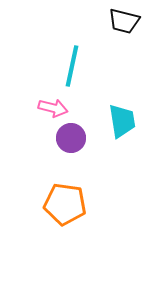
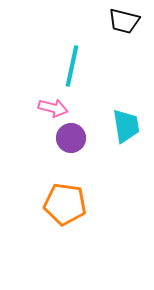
cyan trapezoid: moved 4 px right, 5 px down
